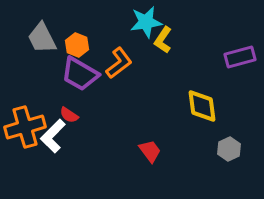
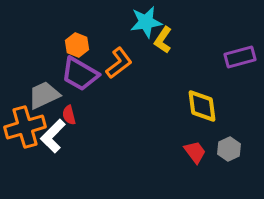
gray trapezoid: moved 2 px right, 57 px down; rotated 92 degrees clockwise
red semicircle: rotated 42 degrees clockwise
red trapezoid: moved 45 px right, 1 px down
